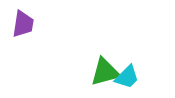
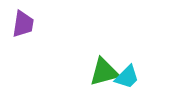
green triangle: moved 1 px left
